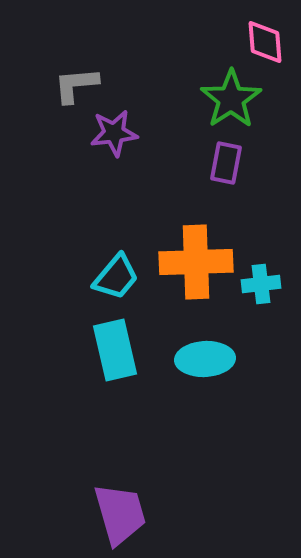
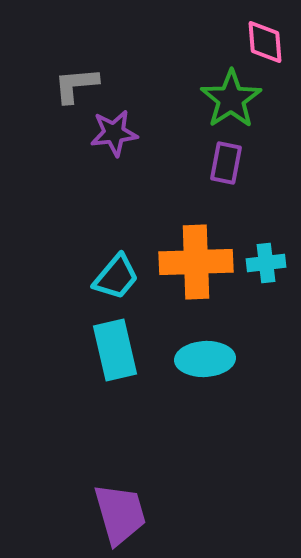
cyan cross: moved 5 px right, 21 px up
